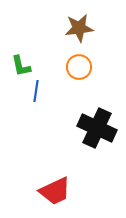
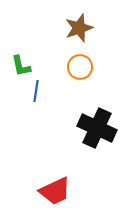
brown star: rotated 12 degrees counterclockwise
orange circle: moved 1 px right
